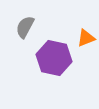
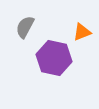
orange triangle: moved 4 px left, 6 px up
